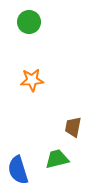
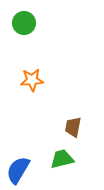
green circle: moved 5 px left, 1 px down
green trapezoid: moved 5 px right
blue semicircle: rotated 48 degrees clockwise
